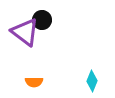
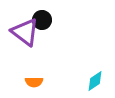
cyan diamond: moved 3 px right; rotated 35 degrees clockwise
